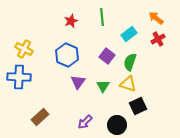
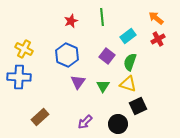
cyan rectangle: moved 1 px left, 2 px down
black circle: moved 1 px right, 1 px up
